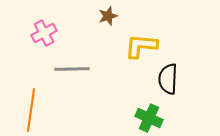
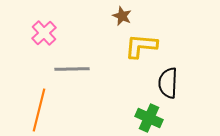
brown star: moved 14 px right; rotated 30 degrees counterclockwise
pink cross: rotated 15 degrees counterclockwise
black semicircle: moved 4 px down
orange line: moved 8 px right; rotated 6 degrees clockwise
